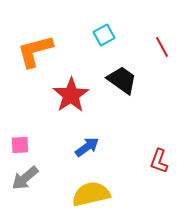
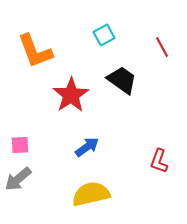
orange L-shape: rotated 96 degrees counterclockwise
gray arrow: moved 7 px left, 1 px down
